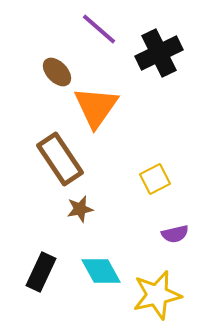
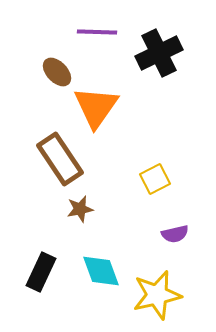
purple line: moved 2 px left, 3 px down; rotated 39 degrees counterclockwise
cyan diamond: rotated 9 degrees clockwise
